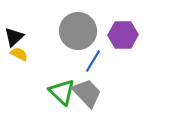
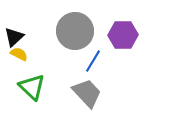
gray circle: moved 3 px left
green triangle: moved 30 px left, 5 px up
